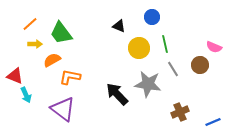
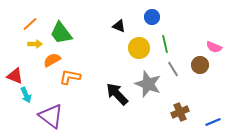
gray star: rotated 12 degrees clockwise
purple triangle: moved 12 px left, 7 px down
